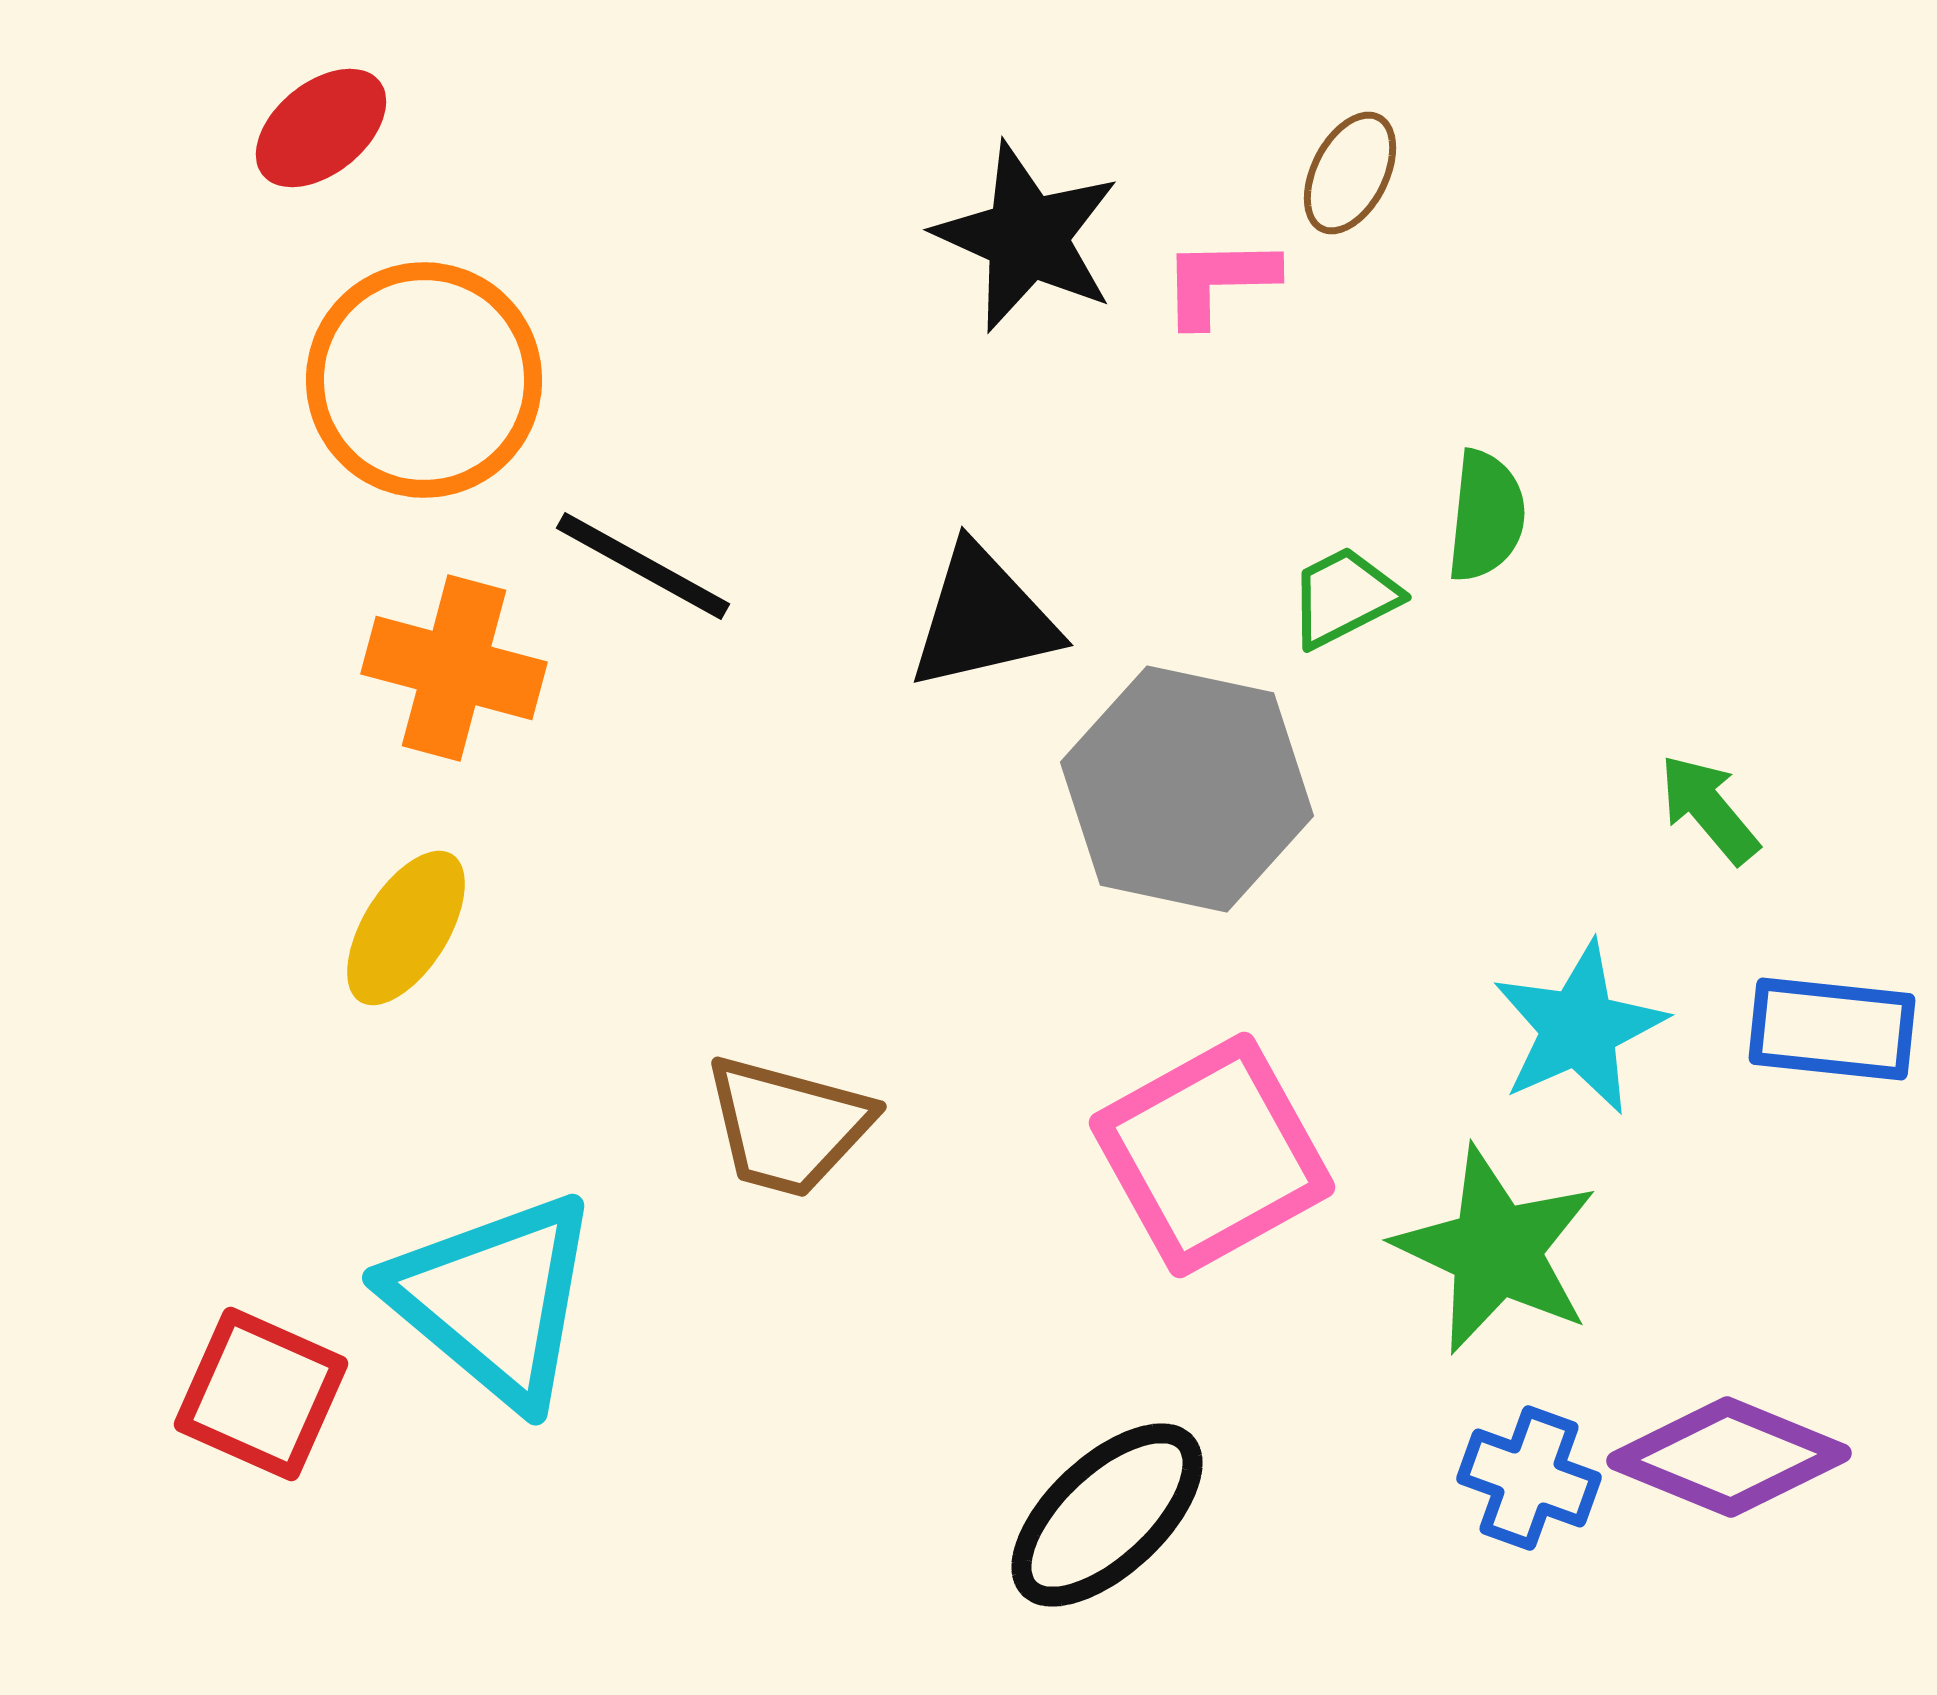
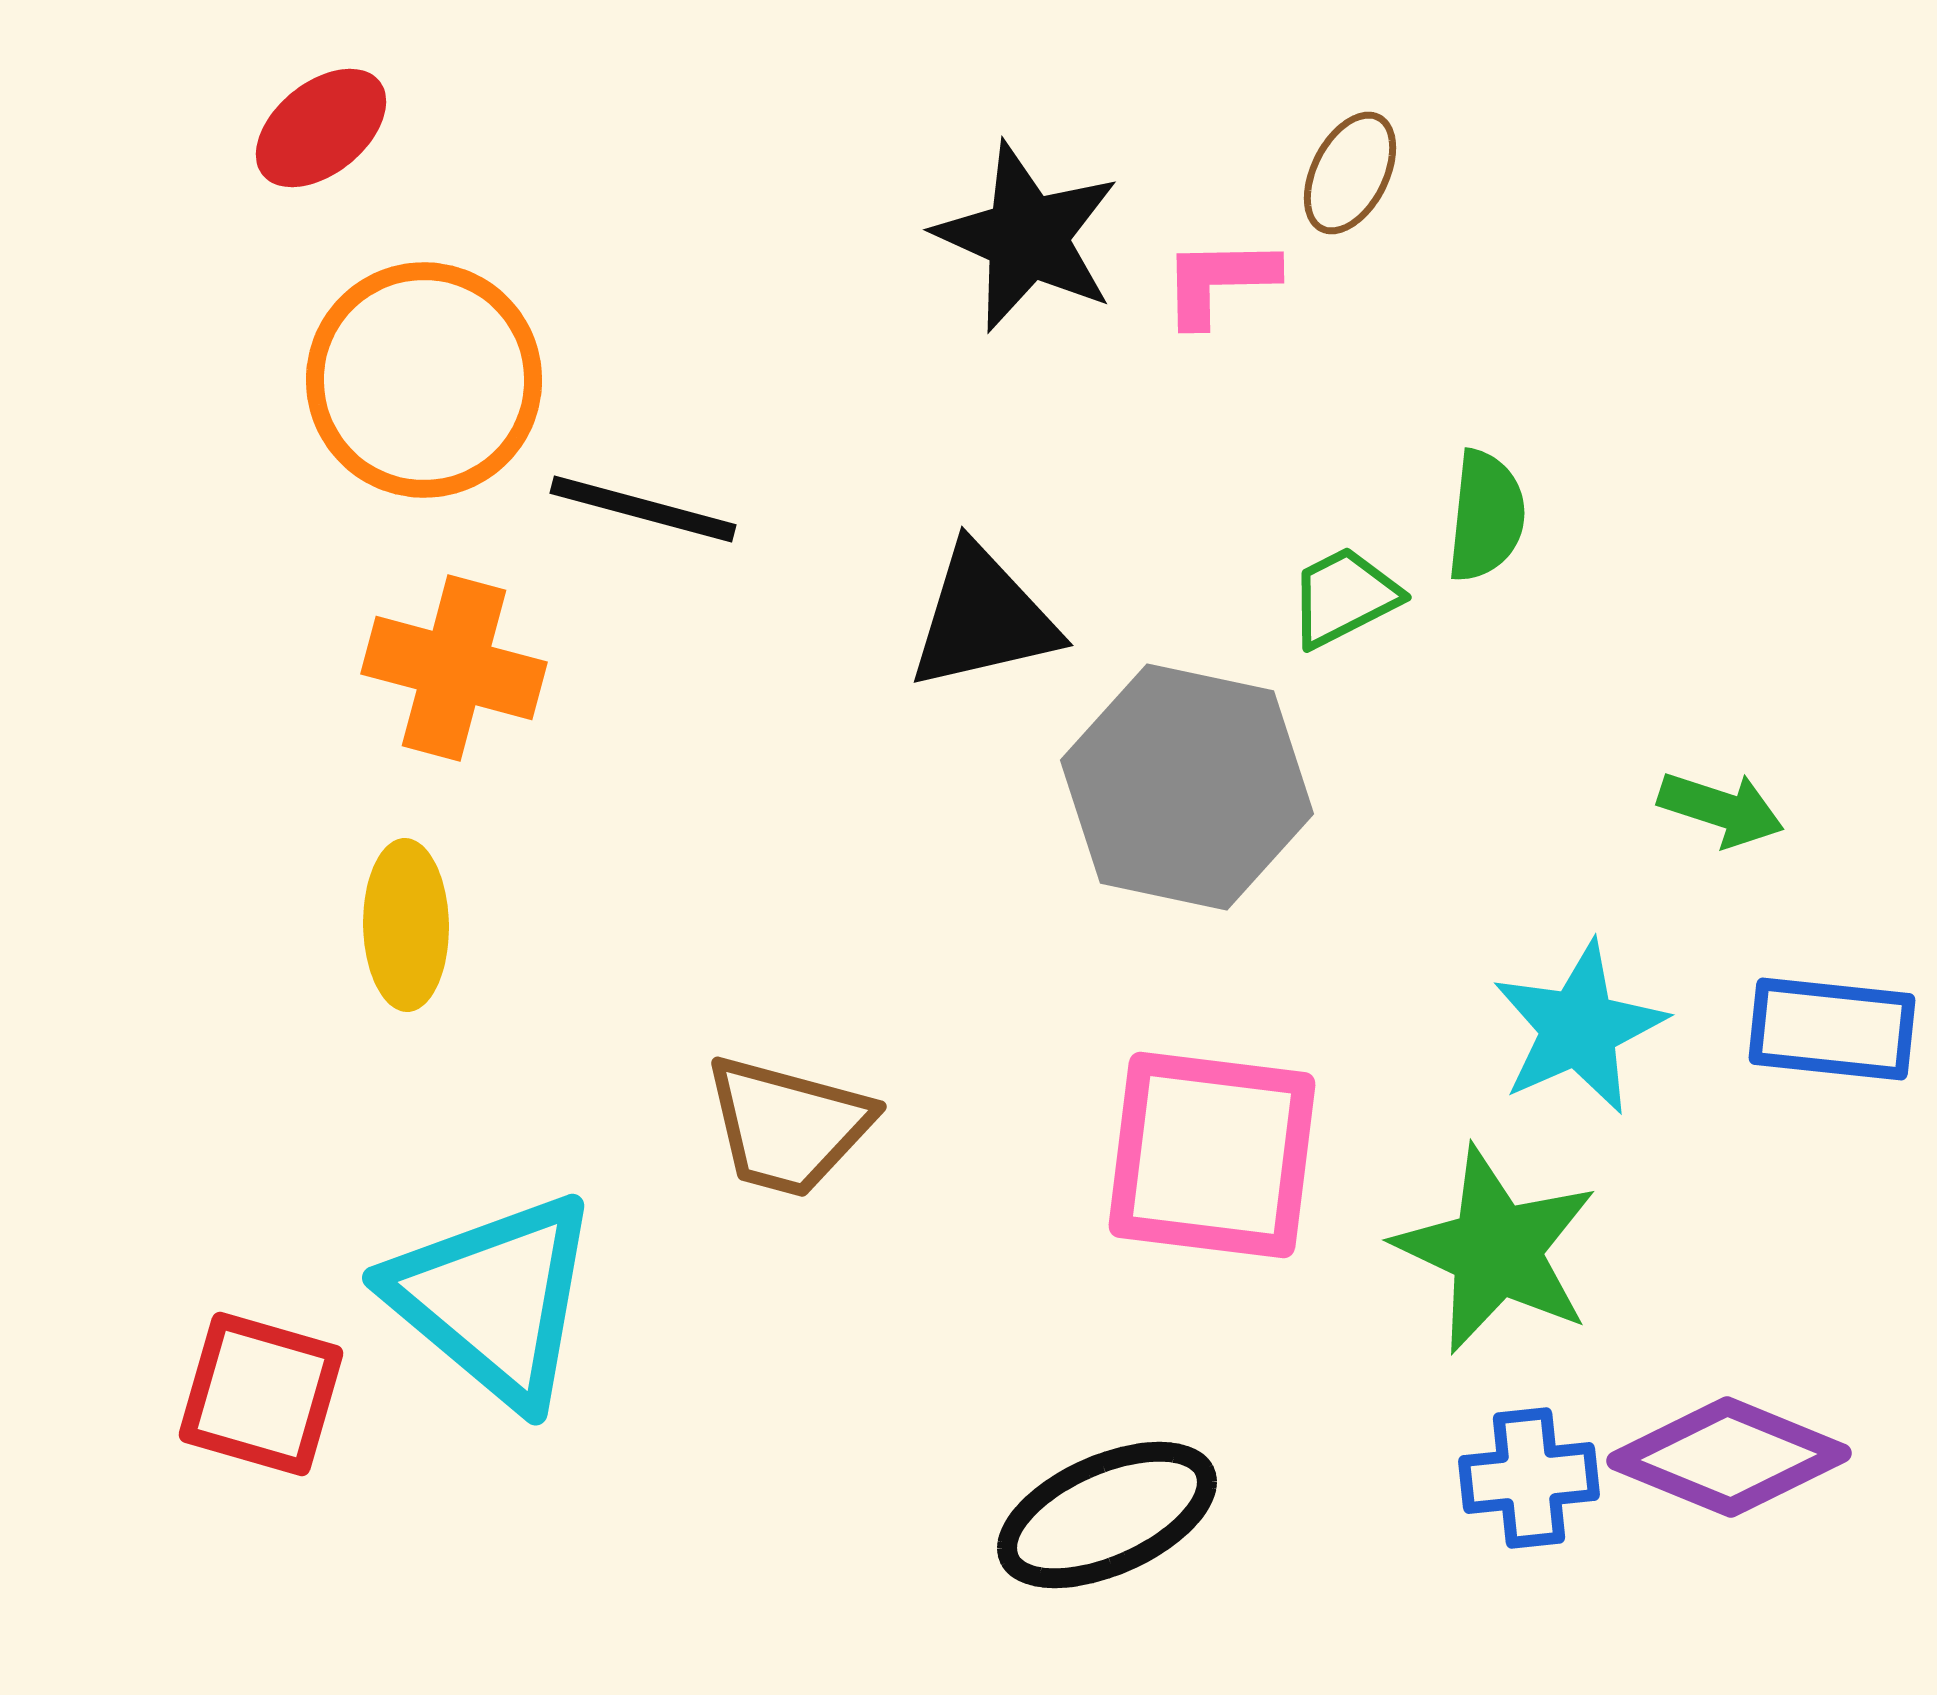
black line: moved 57 px up; rotated 14 degrees counterclockwise
gray hexagon: moved 2 px up
green arrow: moved 12 px right; rotated 148 degrees clockwise
yellow ellipse: moved 3 px up; rotated 33 degrees counterclockwise
pink square: rotated 36 degrees clockwise
red square: rotated 8 degrees counterclockwise
blue cross: rotated 26 degrees counterclockwise
black ellipse: rotated 19 degrees clockwise
